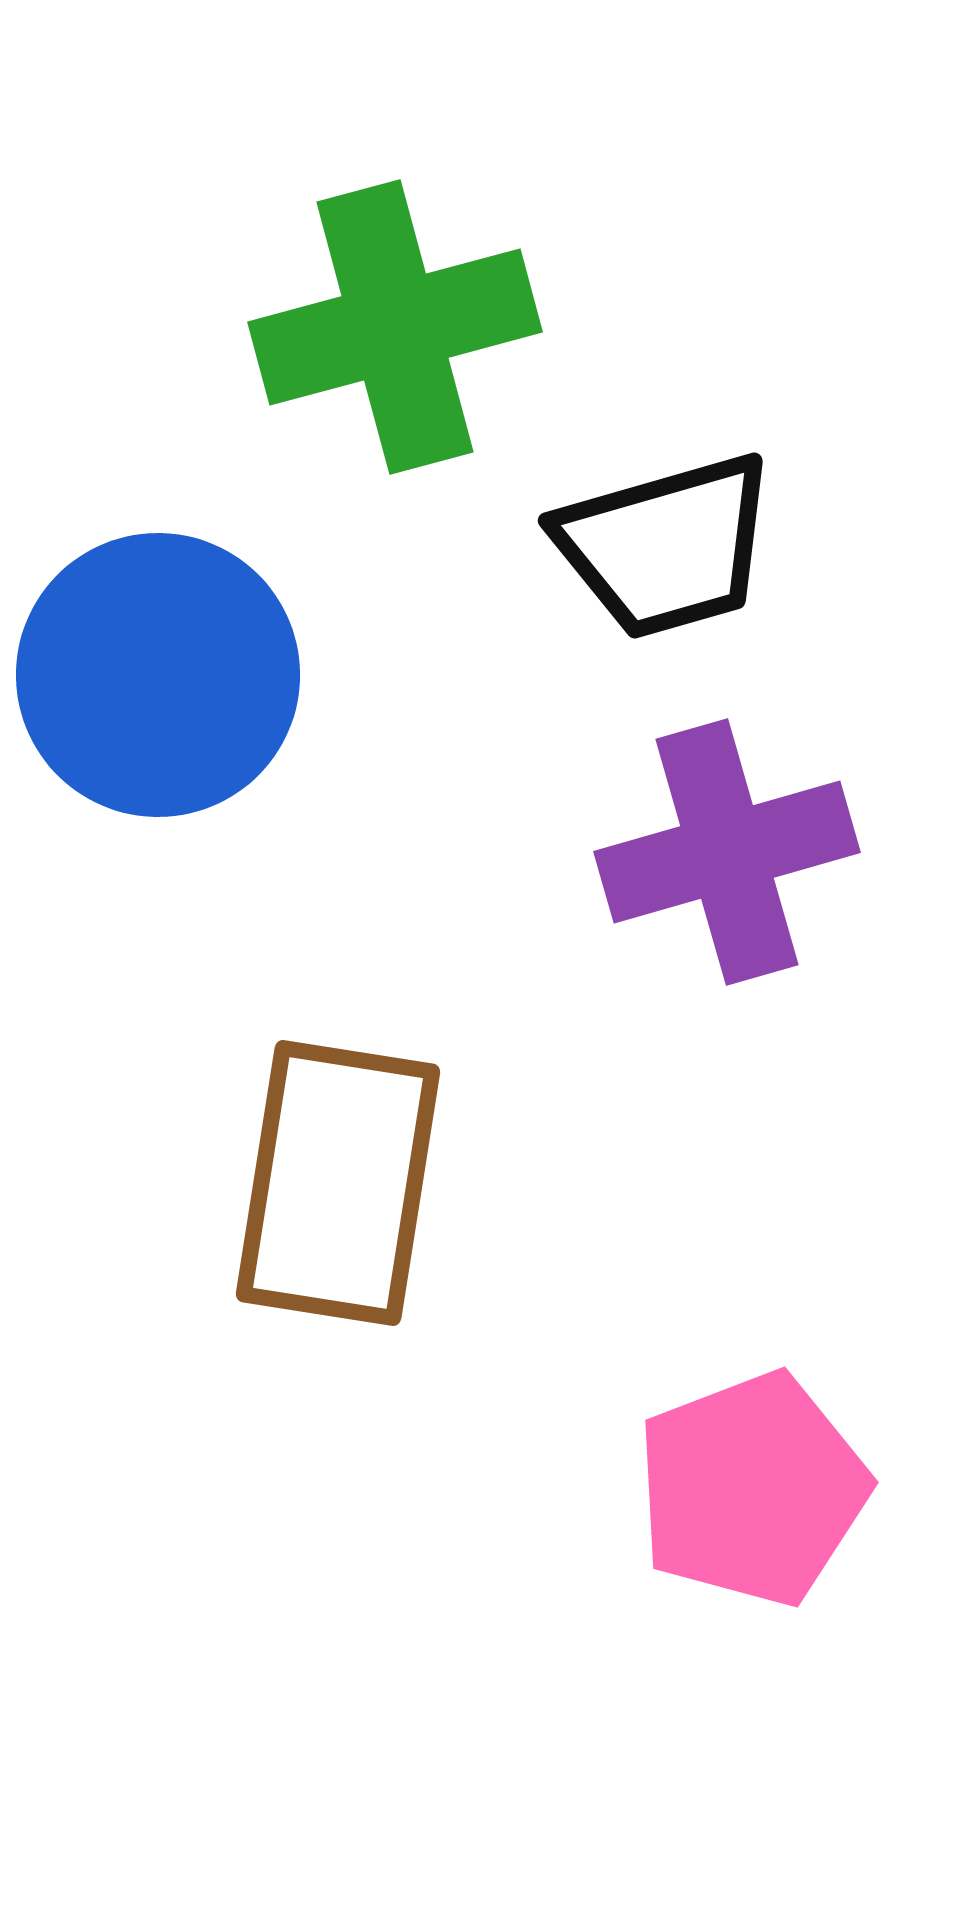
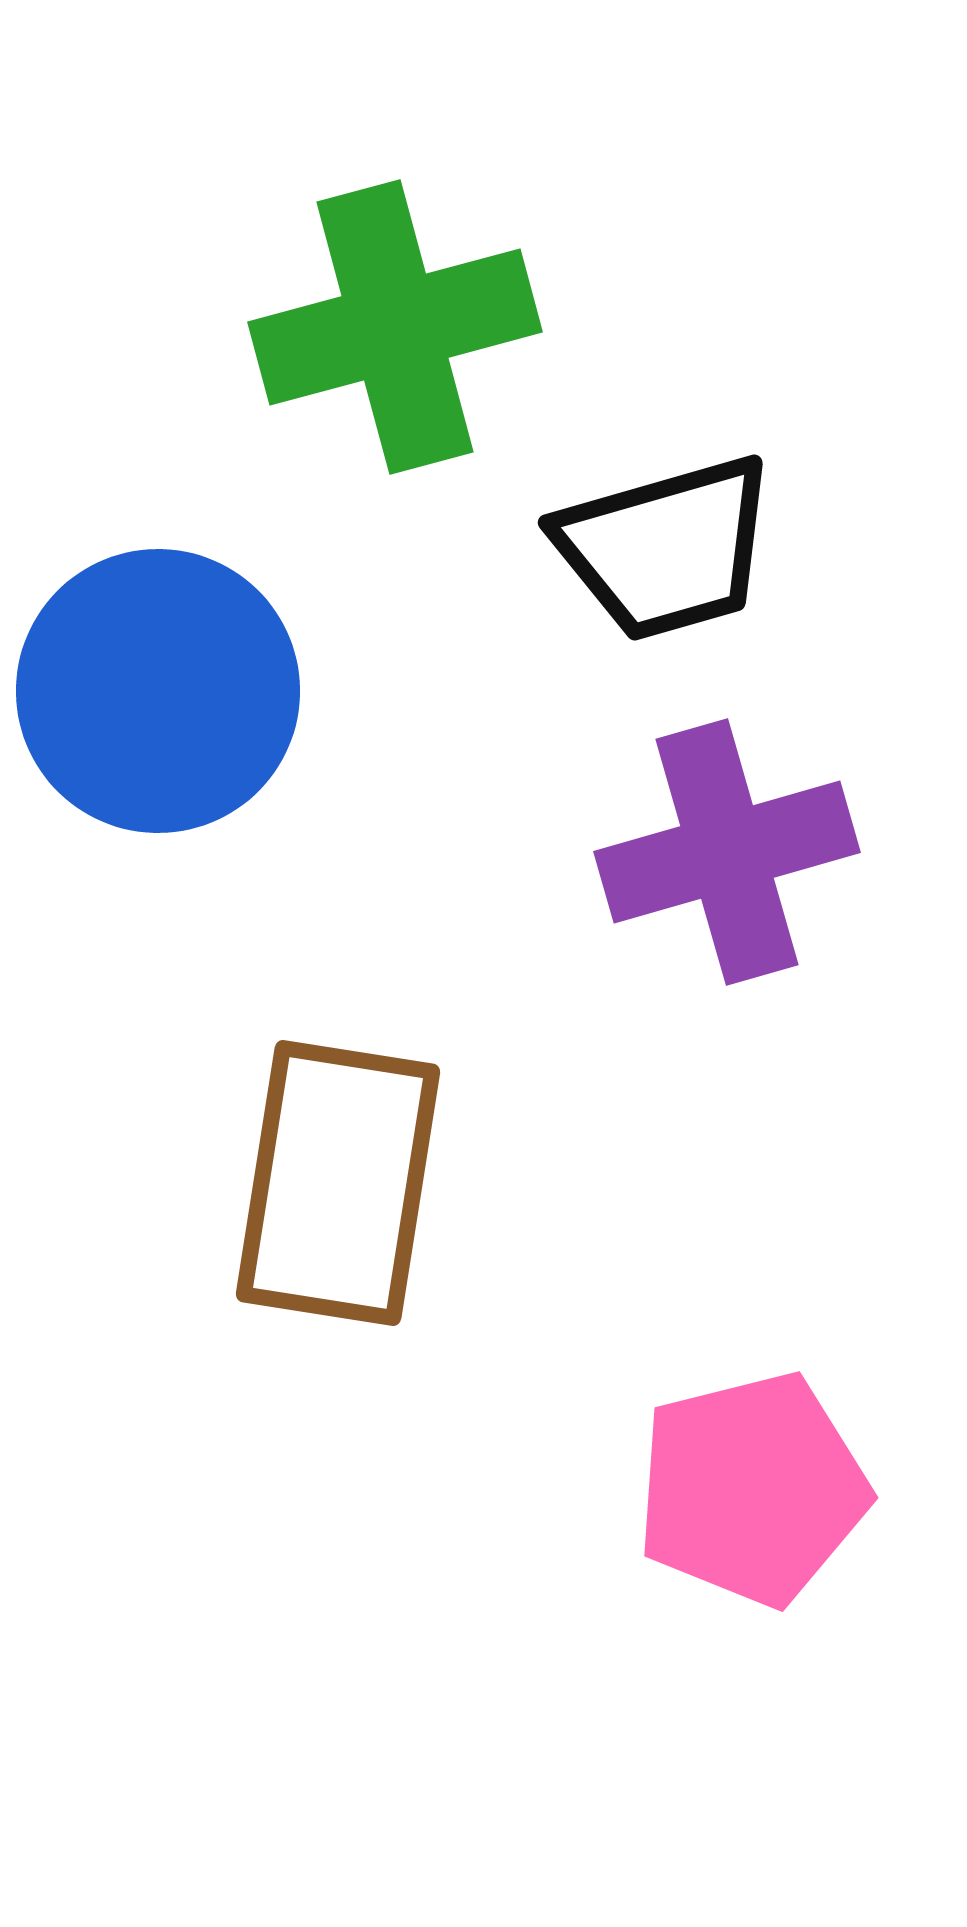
black trapezoid: moved 2 px down
blue circle: moved 16 px down
pink pentagon: rotated 7 degrees clockwise
